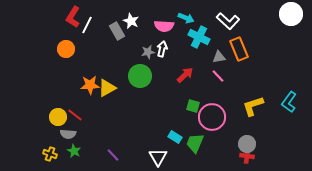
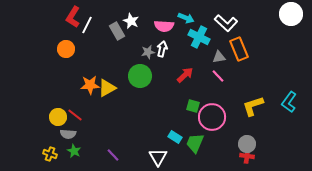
white L-shape: moved 2 px left, 2 px down
